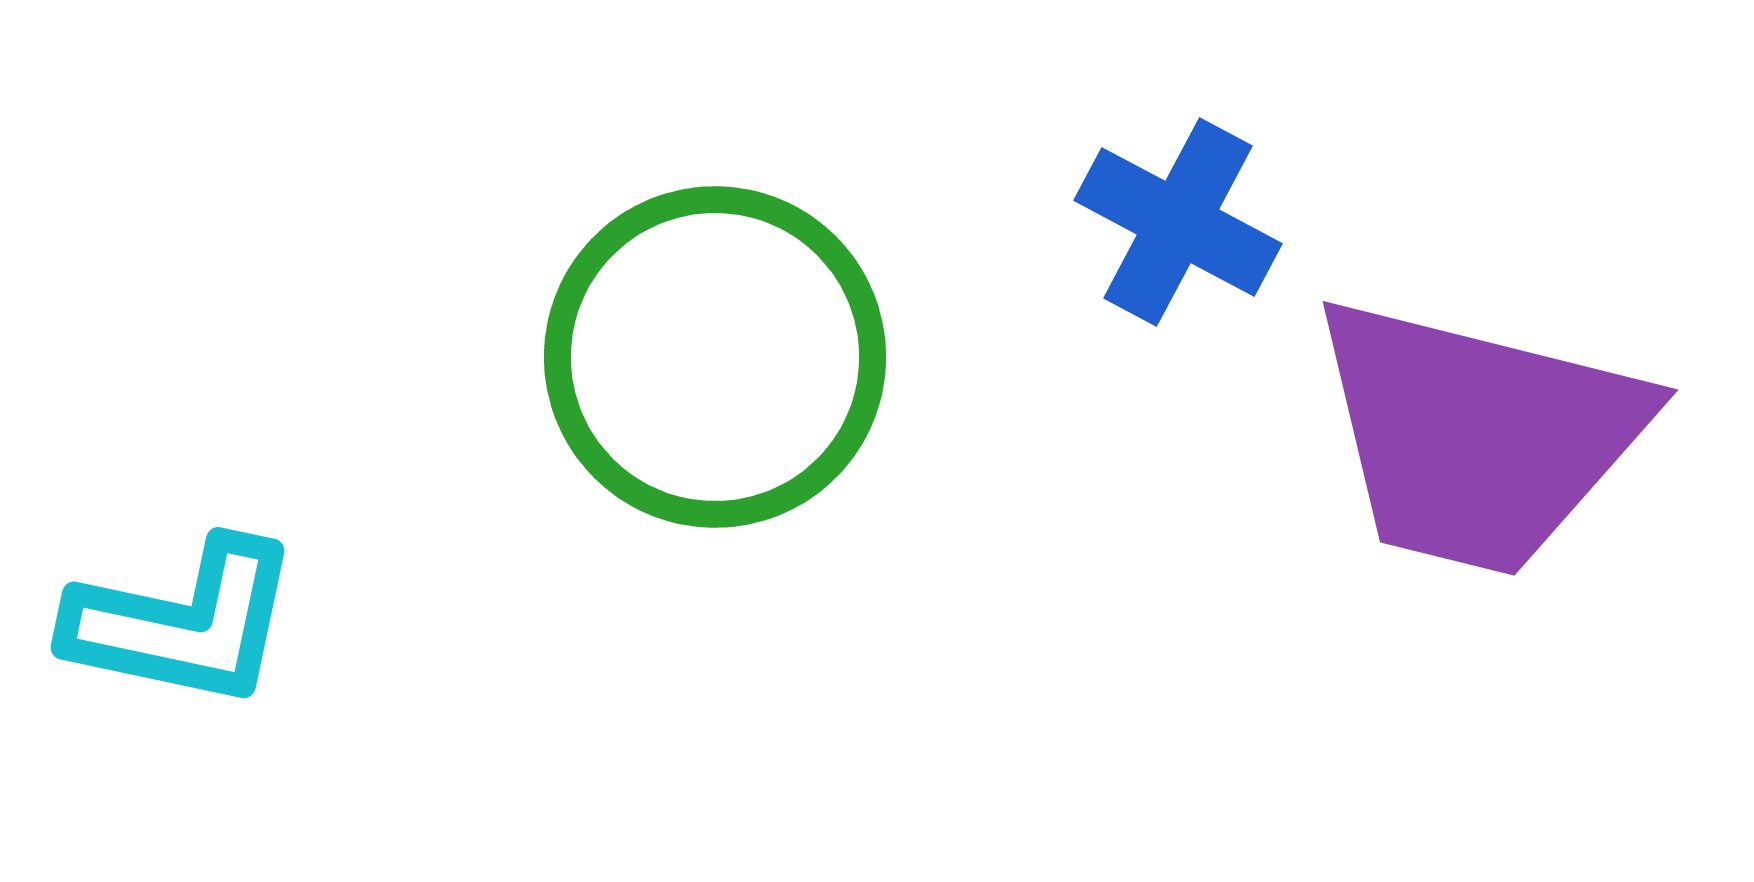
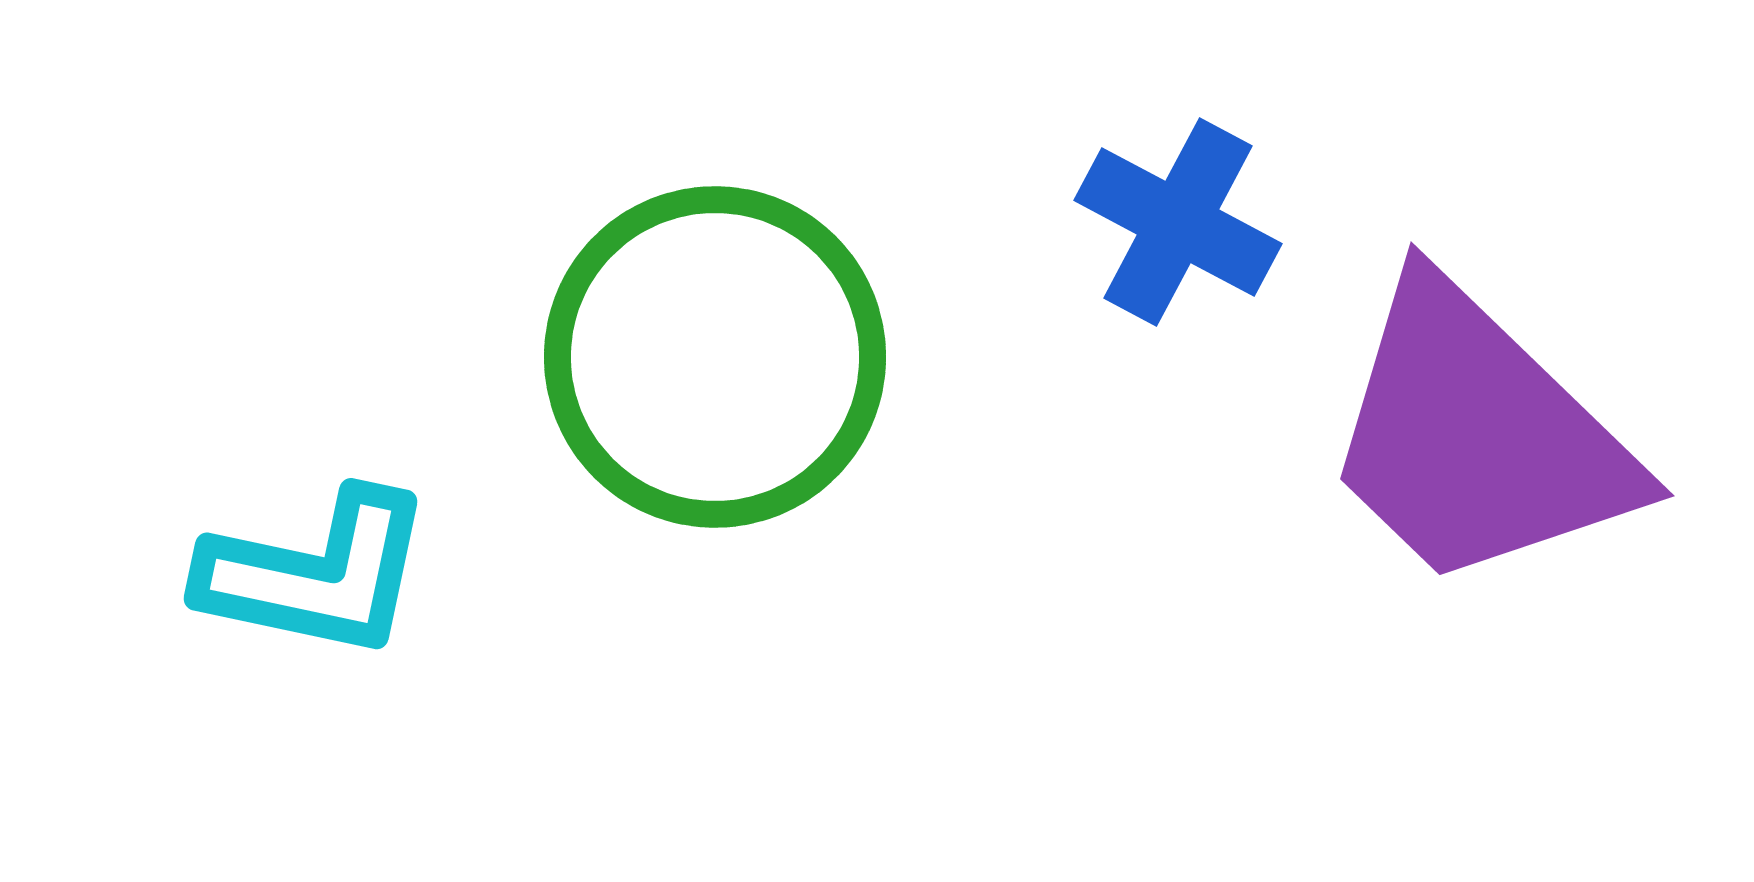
purple trapezoid: rotated 30 degrees clockwise
cyan L-shape: moved 133 px right, 49 px up
